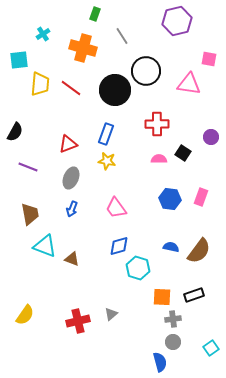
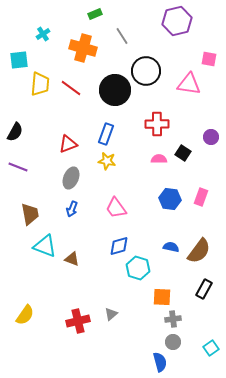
green rectangle at (95, 14): rotated 48 degrees clockwise
purple line at (28, 167): moved 10 px left
black rectangle at (194, 295): moved 10 px right, 6 px up; rotated 42 degrees counterclockwise
